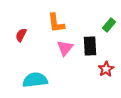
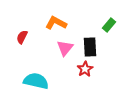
orange L-shape: rotated 125 degrees clockwise
red semicircle: moved 1 px right, 2 px down
black rectangle: moved 1 px down
red star: moved 21 px left
cyan semicircle: moved 1 px right, 1 px down; rotated 20 degrees clockwise
